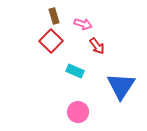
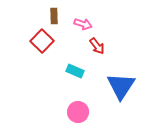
brown rectangle: rotated 14 degrees clockwise
red square: moved 9 px left
